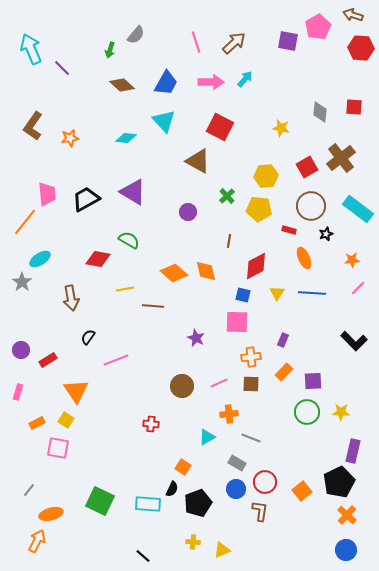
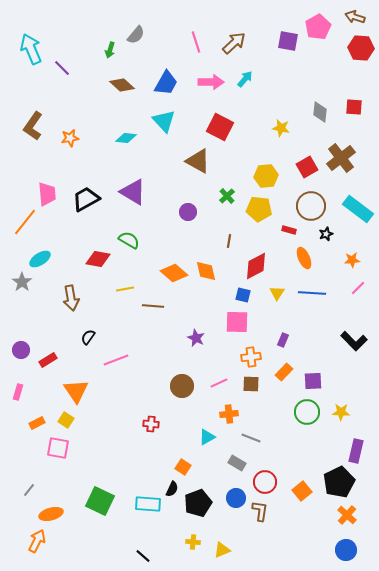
brown arrow at (353, 15): moved 2 px right, 2 px down
purple rectangle at (353, 451): moved 3 px right
blue circle at (236, 489): moved 9 px down
